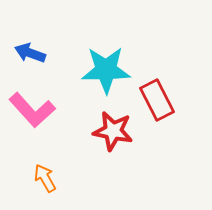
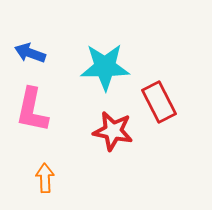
cyan star: moved 1 px left, 3 px up
red rectangle: moved 2 px right, 2 px down
pink L-shape: rotated 54 degrees clockwise
orange arrow: rotated 28 degrees clockwise
